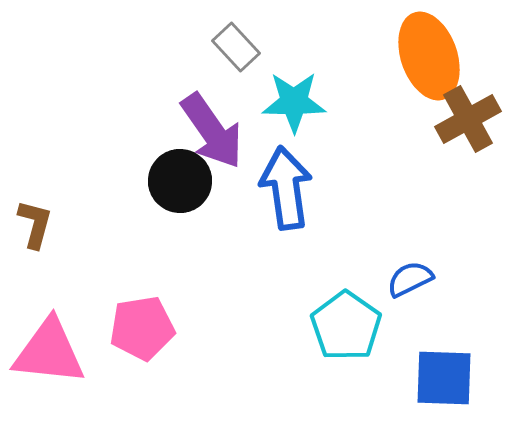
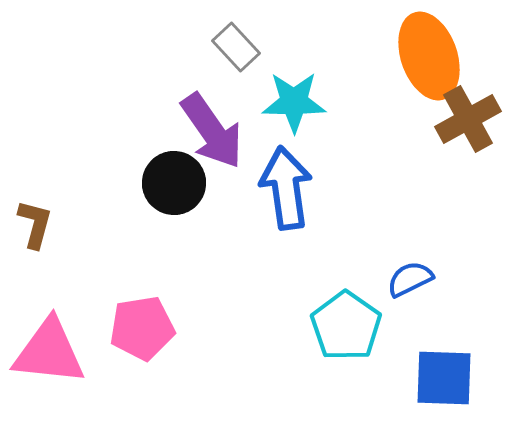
black circle: moved 6 px left, 2 px down
